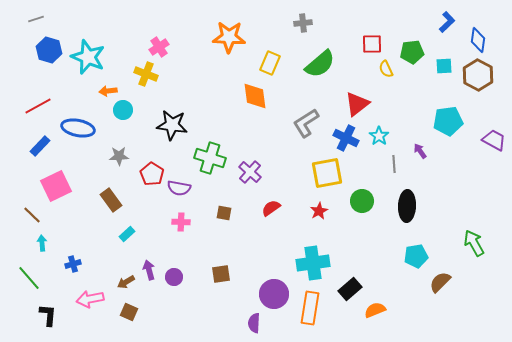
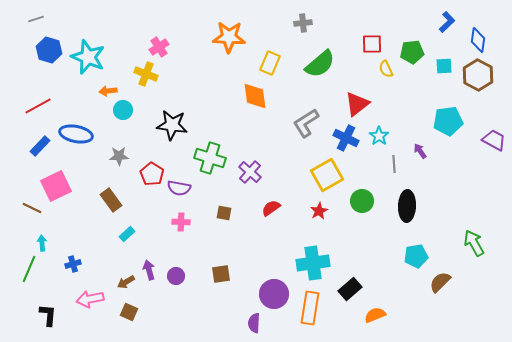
blue ellipse at (78, 128): moved 2 px left, 6 px down
yellow square at (327, 173): moved 2 px down; rotated 20 degrees counterclockwise
brown line at (32, 215): moved 7 px up; rotated 18 degrees counterclockwise
purple circle at (174, 277): moved 2 px right, 1 px up
green line at (29, 278): moved 9 px up; rotated 64 degrees clockwise
orange semicircle at (375, 310): moved 5 px down
